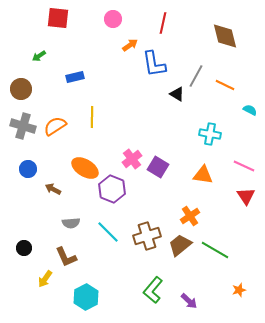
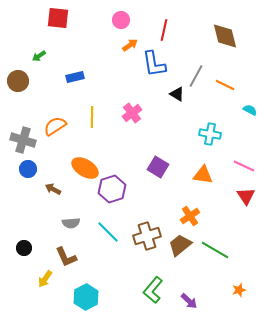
pink circle: moved 8 px right, 1 px down
red line: moved 1 px right, 7 px down
brown circle: moved 3 px left, 8 px up
gray cross: moved 14 px down
pink cross: moved 46 px up
purple hexagon: rotated 20 degrees clockwise
